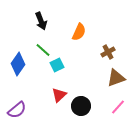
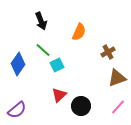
brown triangle: moved 1 px right
